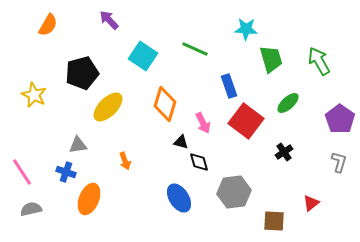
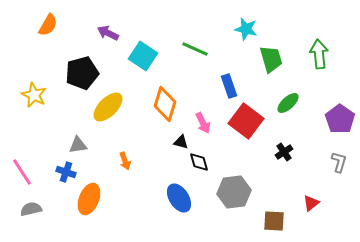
purple arrow: moved 1 px left, 13 px down; rotated 20 degrees counterclockwise
cyan star: rotated 10 degrees clockwise
green arrow: moved 7 px up; rotated 24 degrees clockwise
